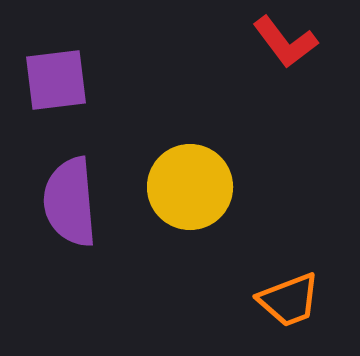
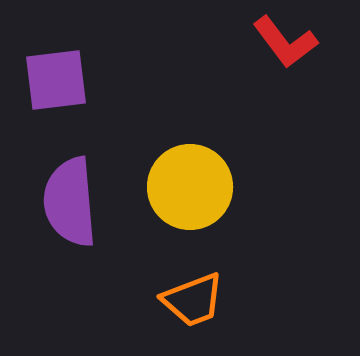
orange trapezoid: moved 96 px left
